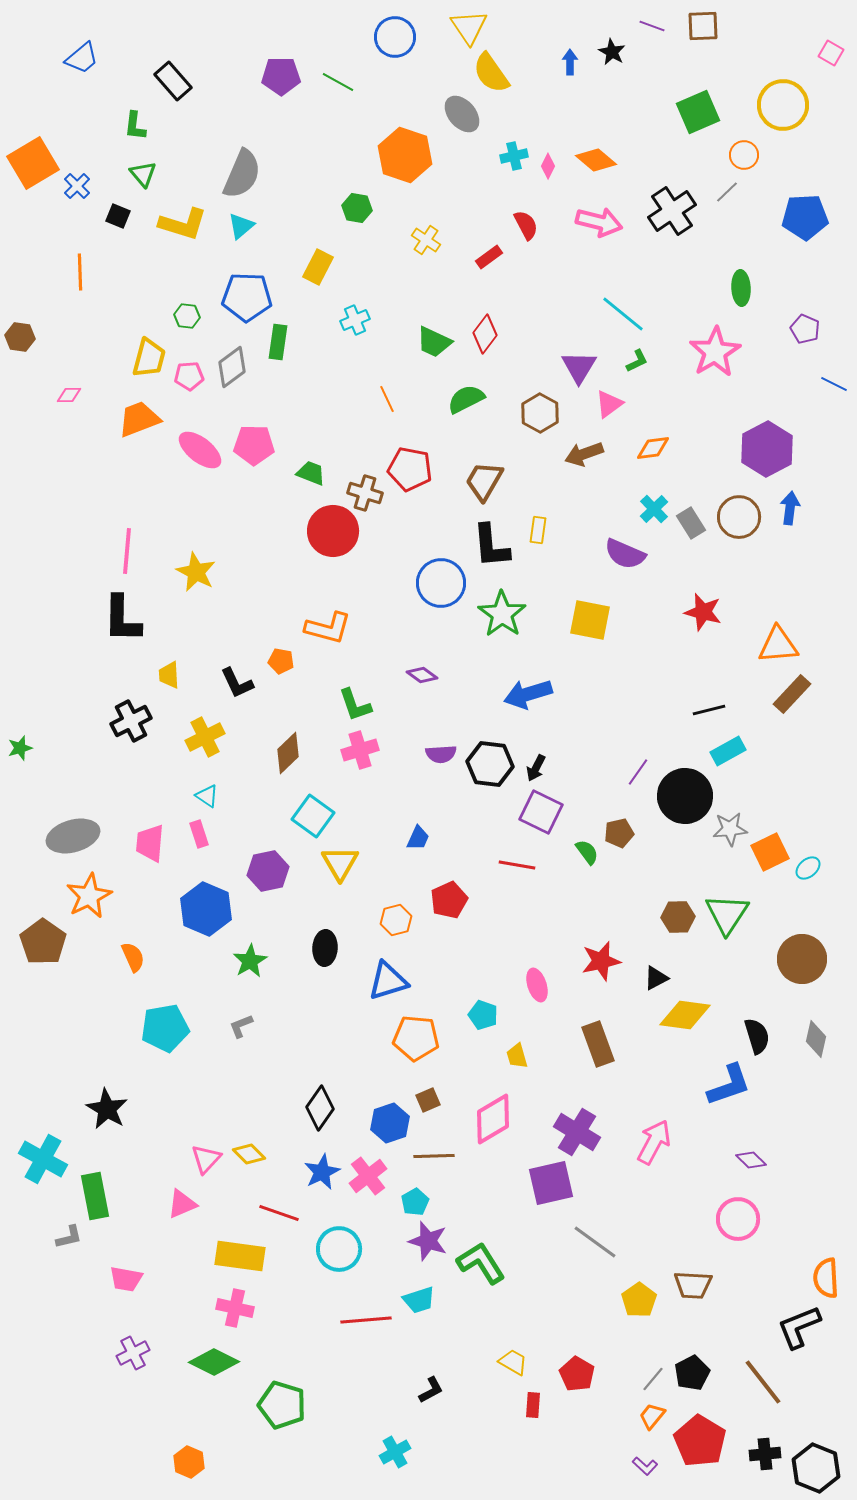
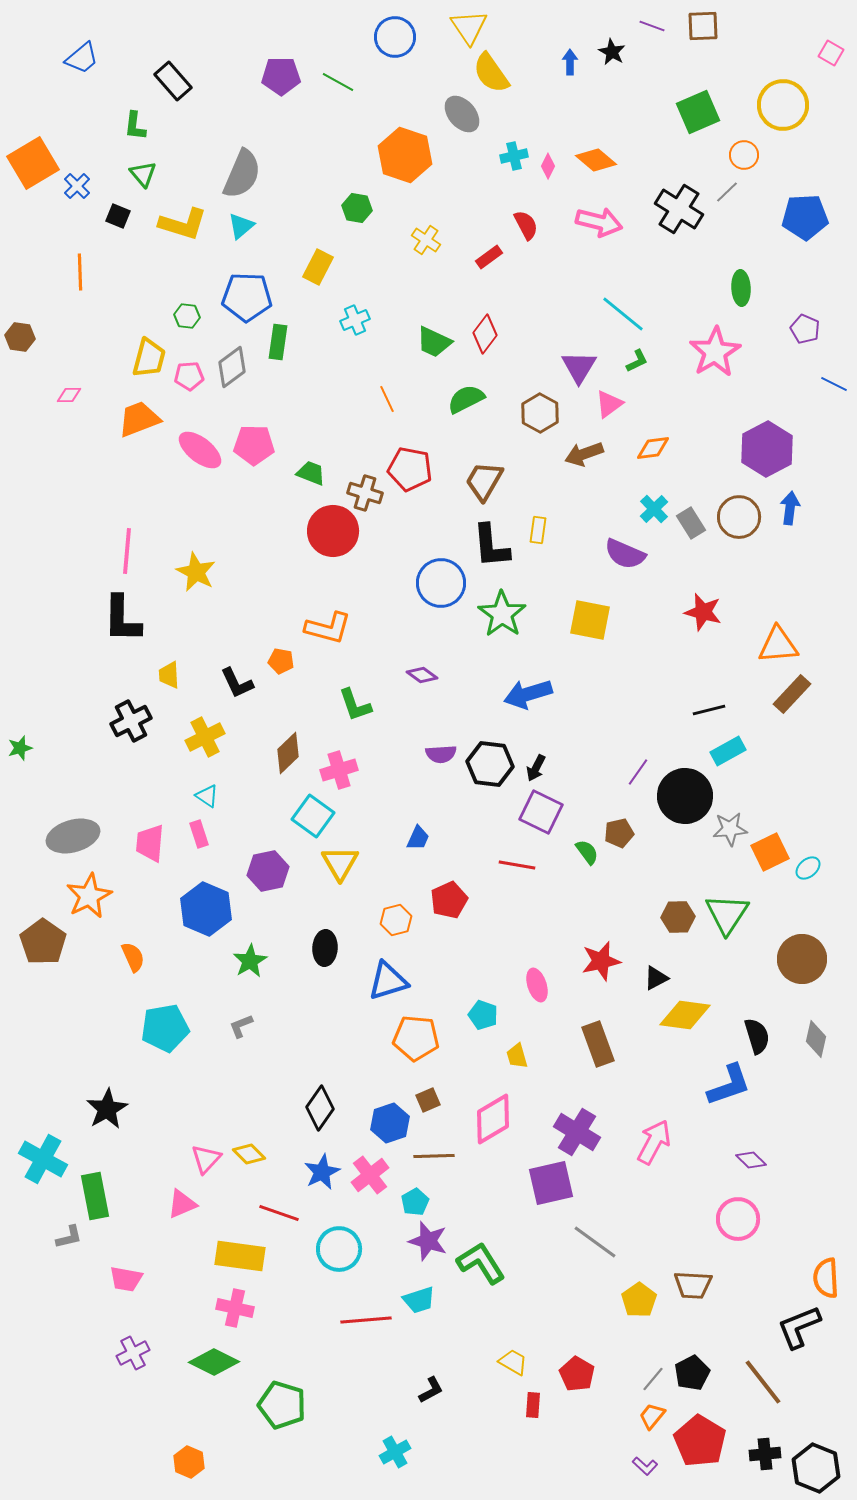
black cross at (672, 211): moved 7 px right, 2 px up; rotated 24 degrees counterclockwise
pink cross at (360, 750): moved 21 px left, 20 px down
black star at (107, 1109): rotated 12 degrees clockwise
pink cross at (368, 1176): moved 2 px right, 1 px up
